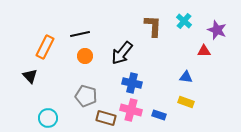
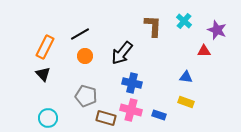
black line: rotated 18 degrees counterclockwise
black triangle: moved 13 px right, 2 px up
